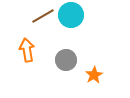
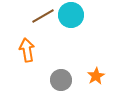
gray circle: moved 5 px left, 20 px down
orange star: moved 2 px right, 1 px down
